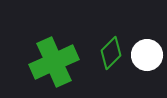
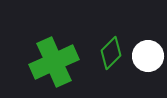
white circle: moved 1 px right, 1 px down
